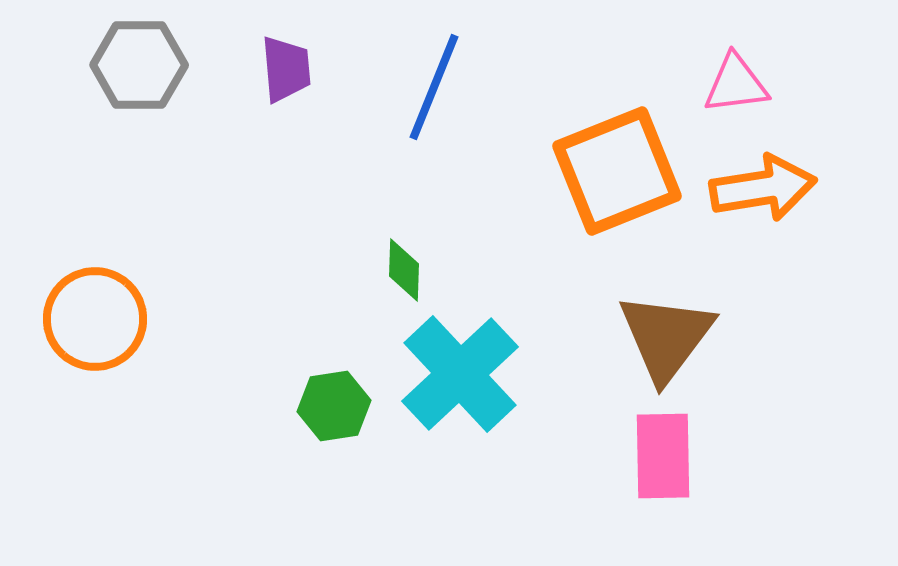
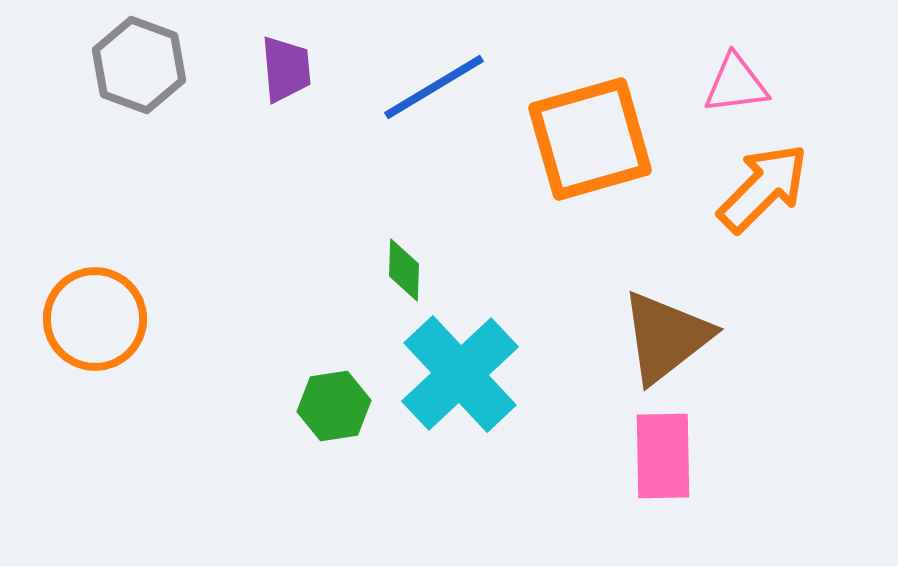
gray hexagon: rotated 20 degrees clockwise
blue line: rotated 37 degrees clockwise
orange square: moved 27 px left, 32 px up; rotated 6 degrees clockwise
orange arrow: rotated 36 degrees counterclockwise
brown triangle: rotated 15 degrees clockwise
